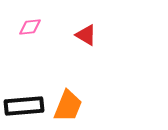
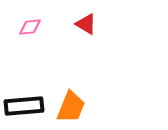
red triangle: moved 11 px up
orange trapezoid: moved 3 px right, 1 px down
